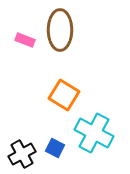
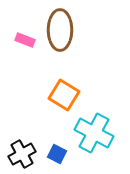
blue square: moved 2 px right, 6 px down
